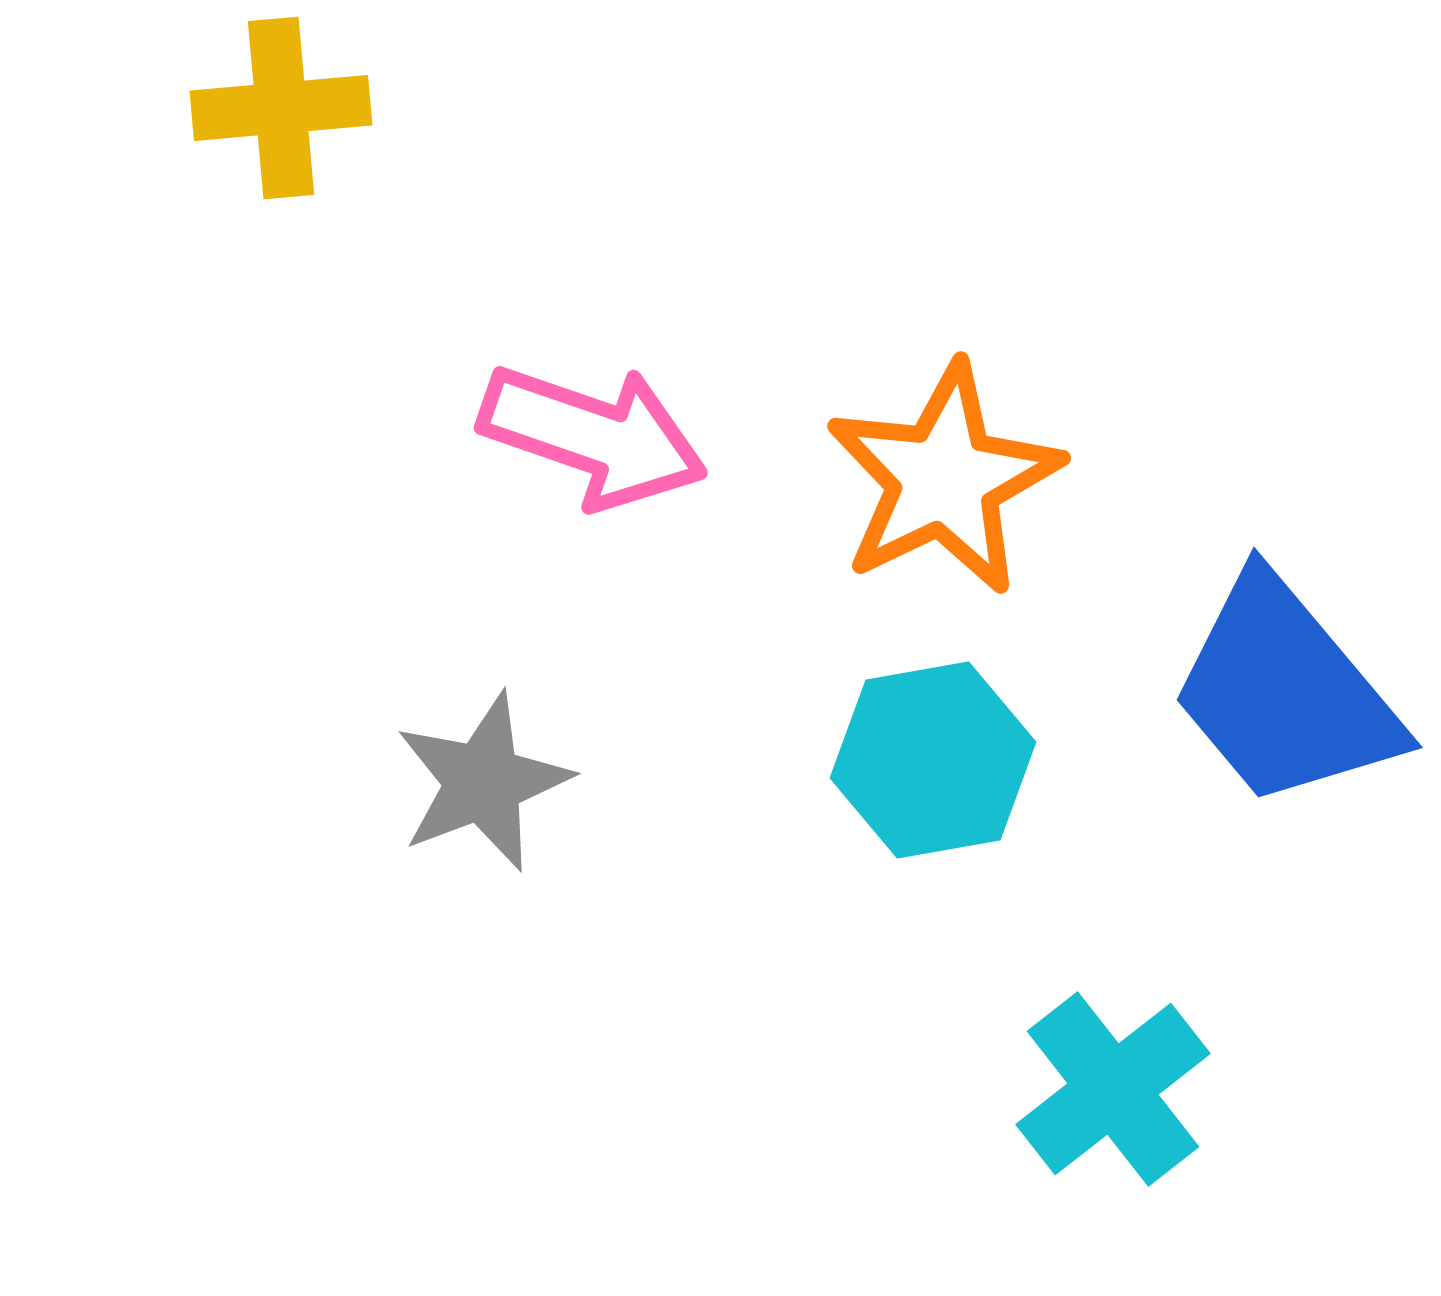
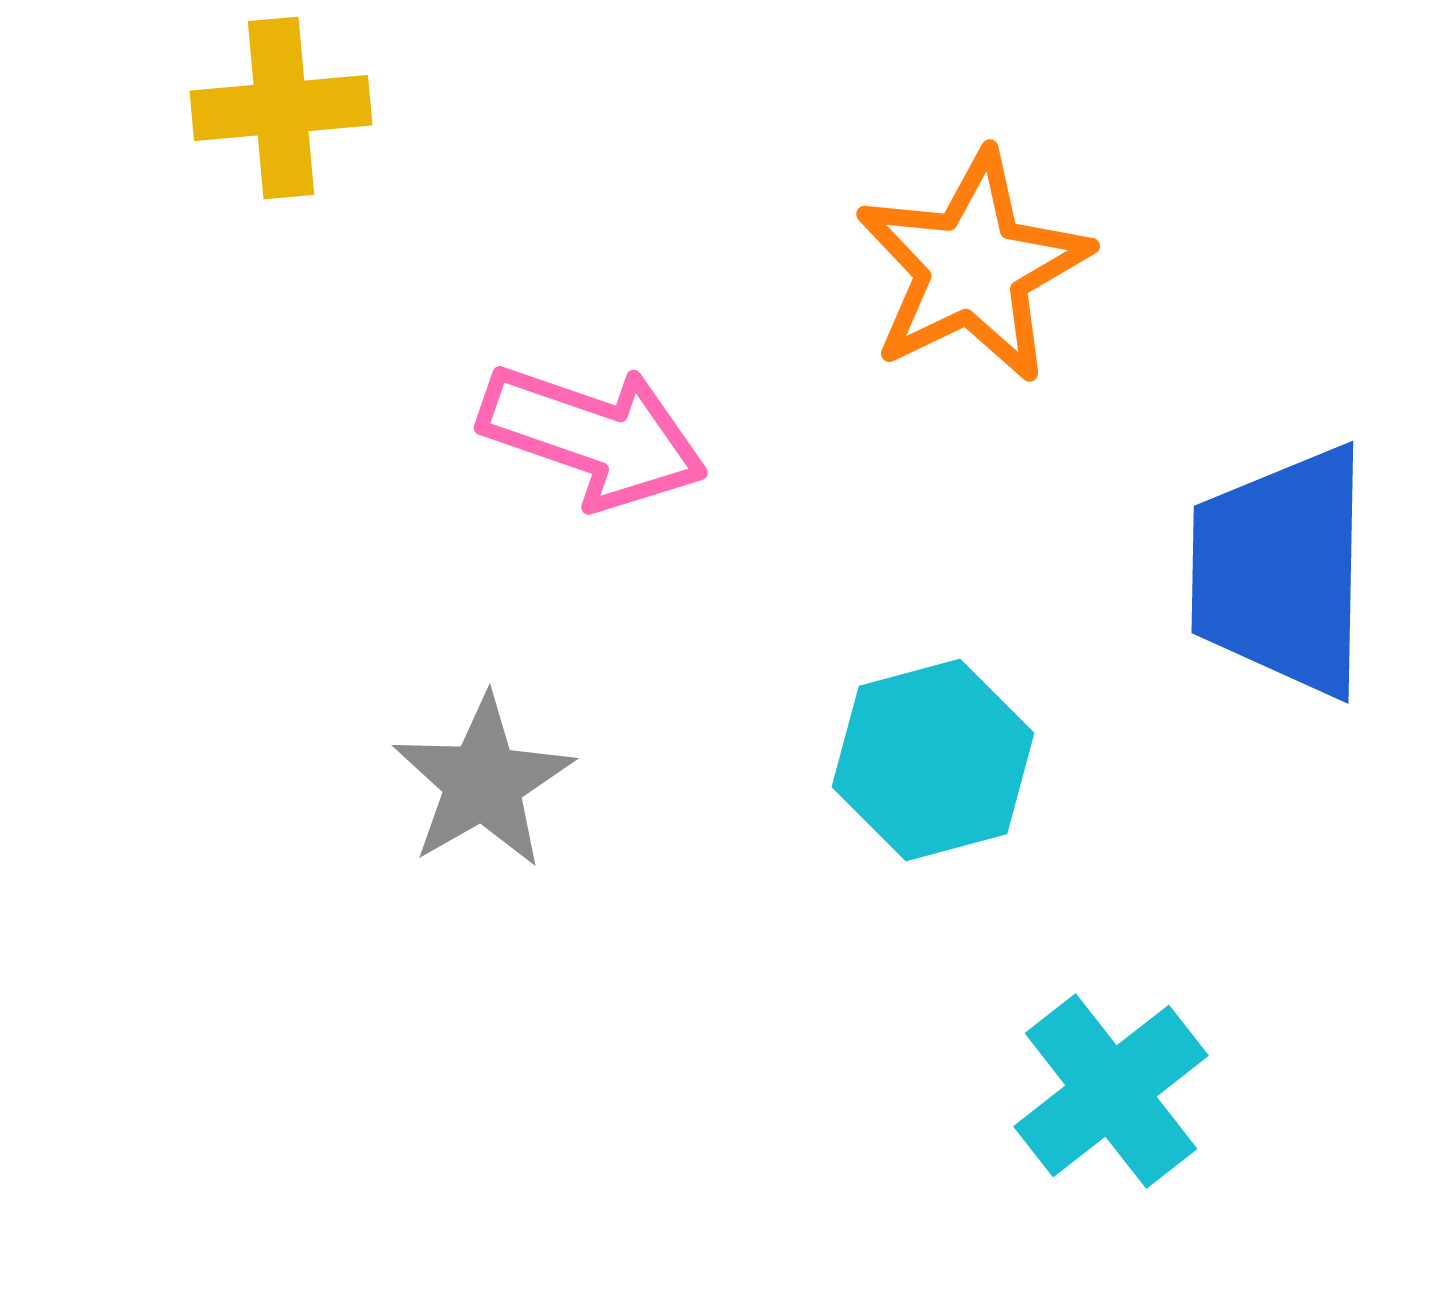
orange star: moved 29 px right, 212 px up
blue trapezoid: moved 4 px left, 121 px up; rotated 41 degrees clockwise
cyan hexagon: rotated 5 degrees counterclockwise
gray star: rotated 9 degrees counterclockwise
cyan cross: moved 2 px left, 2 px down
